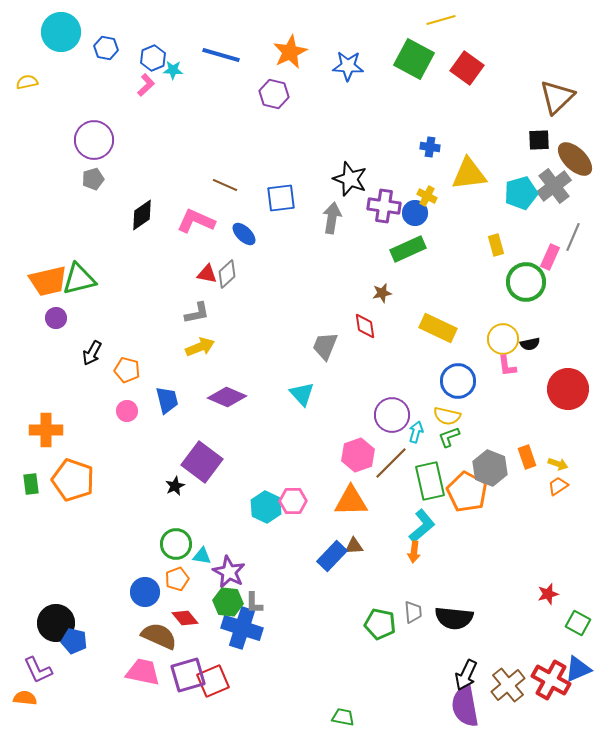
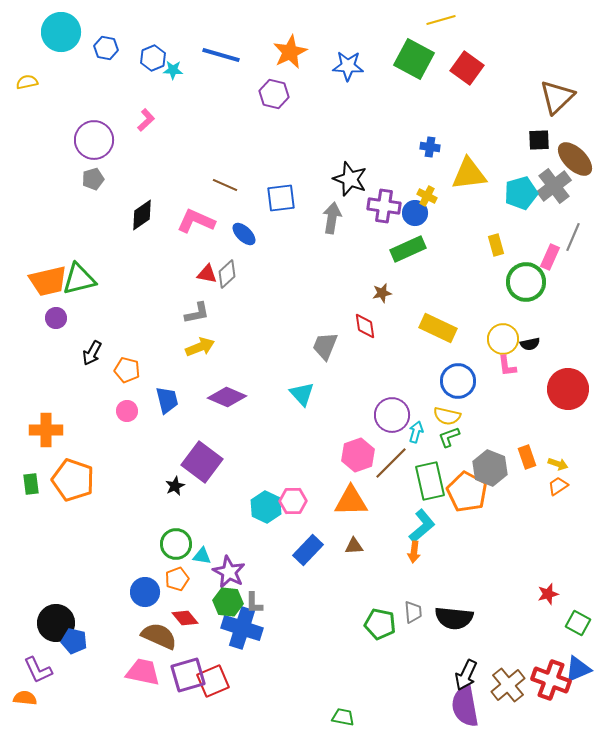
pink L-shape at (146, 85): moved 35 px down
blue rectangle at (332, 556): moved 24 px left, 6 px up
red cross at (551, 680): rotated 9 degrees counterclockwise
